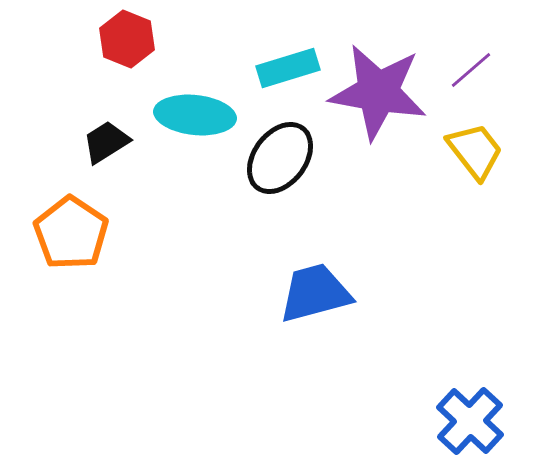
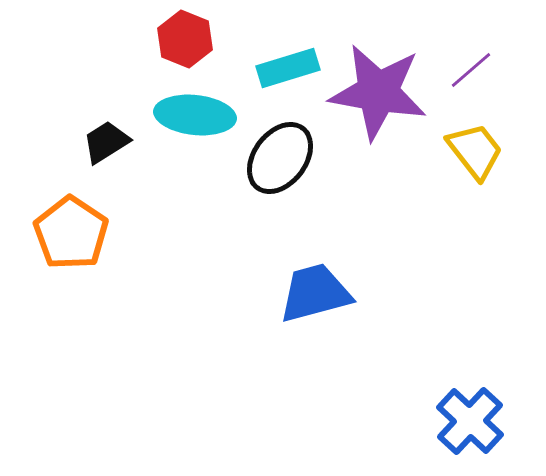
red hexagon: moved 58 px right
